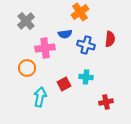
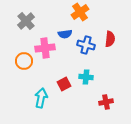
orange circle: moved 3 px left, 7 px up
cyan arrow: moved 1 px right, 1 px down
